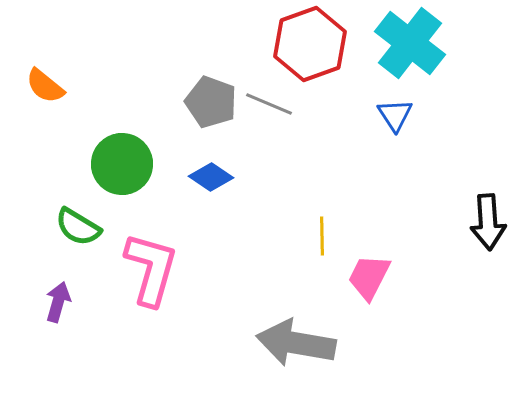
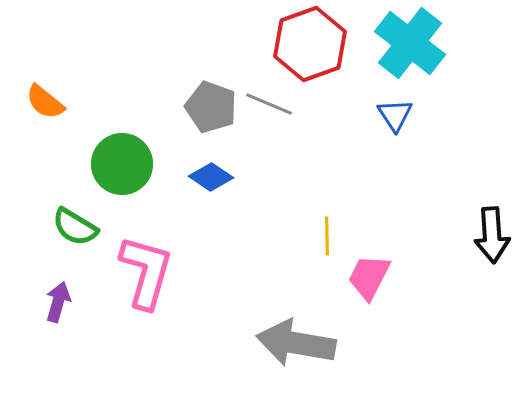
orange semicircle: moved 16 px down
gray pentagon: moved 5 px down
black arrow: moved 4 px right, 13 px down
green semicircle: moved 3 px left
yellow line: moved 5 px right
pink L-shape: moved 5 px left, 3 px down
